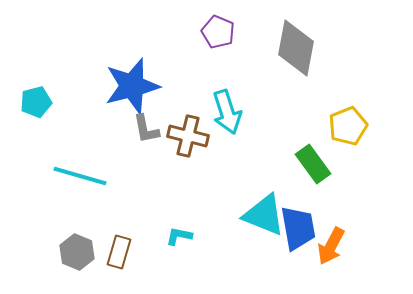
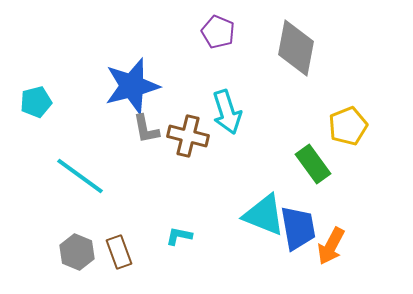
cyan line: rotated 20 degrees clockwise
brown rectangle: rotated 36 degrees counterclockwise
